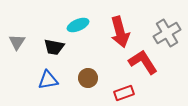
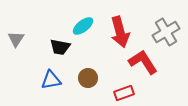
cyan ellipse: moved 5 px right, 1 px down; rotated 15 degrees counterclockwise
gray cross: moved 1 px left, 1 px up
gray triangle: moved 1 px left, 3 px up
black trapezoid: moved 6 px right
blue triangle: moved 3 px right
